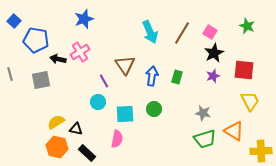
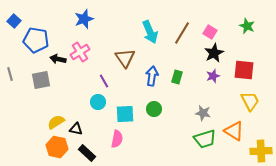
brown triangle: moved 7 px up
